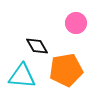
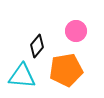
pink circle: moved 8 px down
black diamond: rotated 70 degrees clockwise
